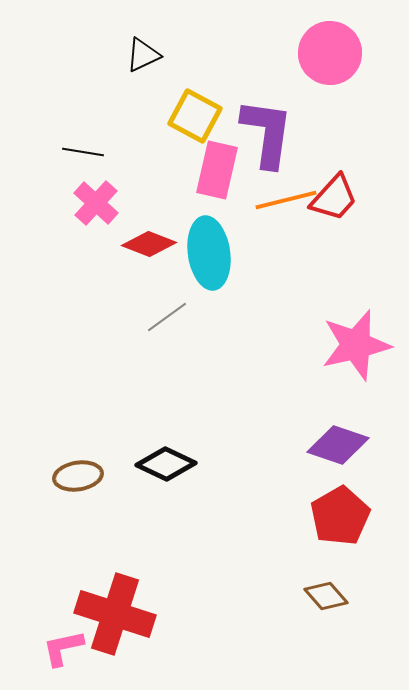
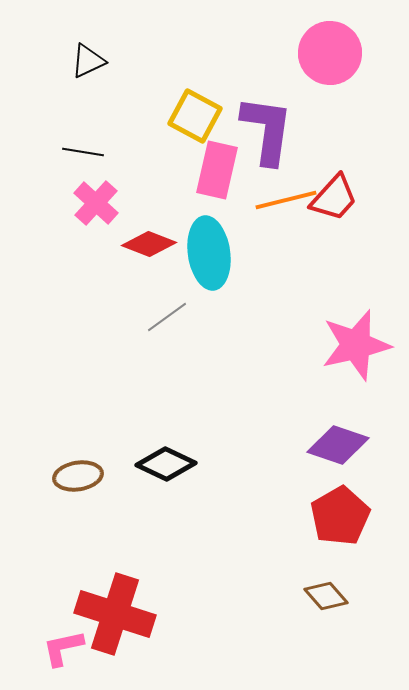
black triangle: moved 55 px left, 6 px down
purple L-shape: moved 3 px up
